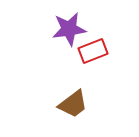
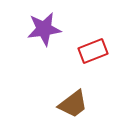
purple star: moved 25 px left
